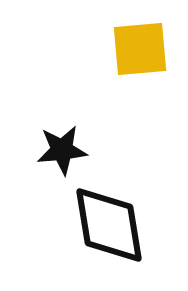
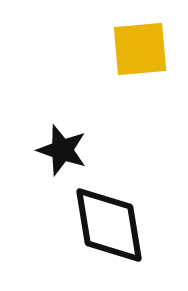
black star: rotated 24 degrees clockwise
